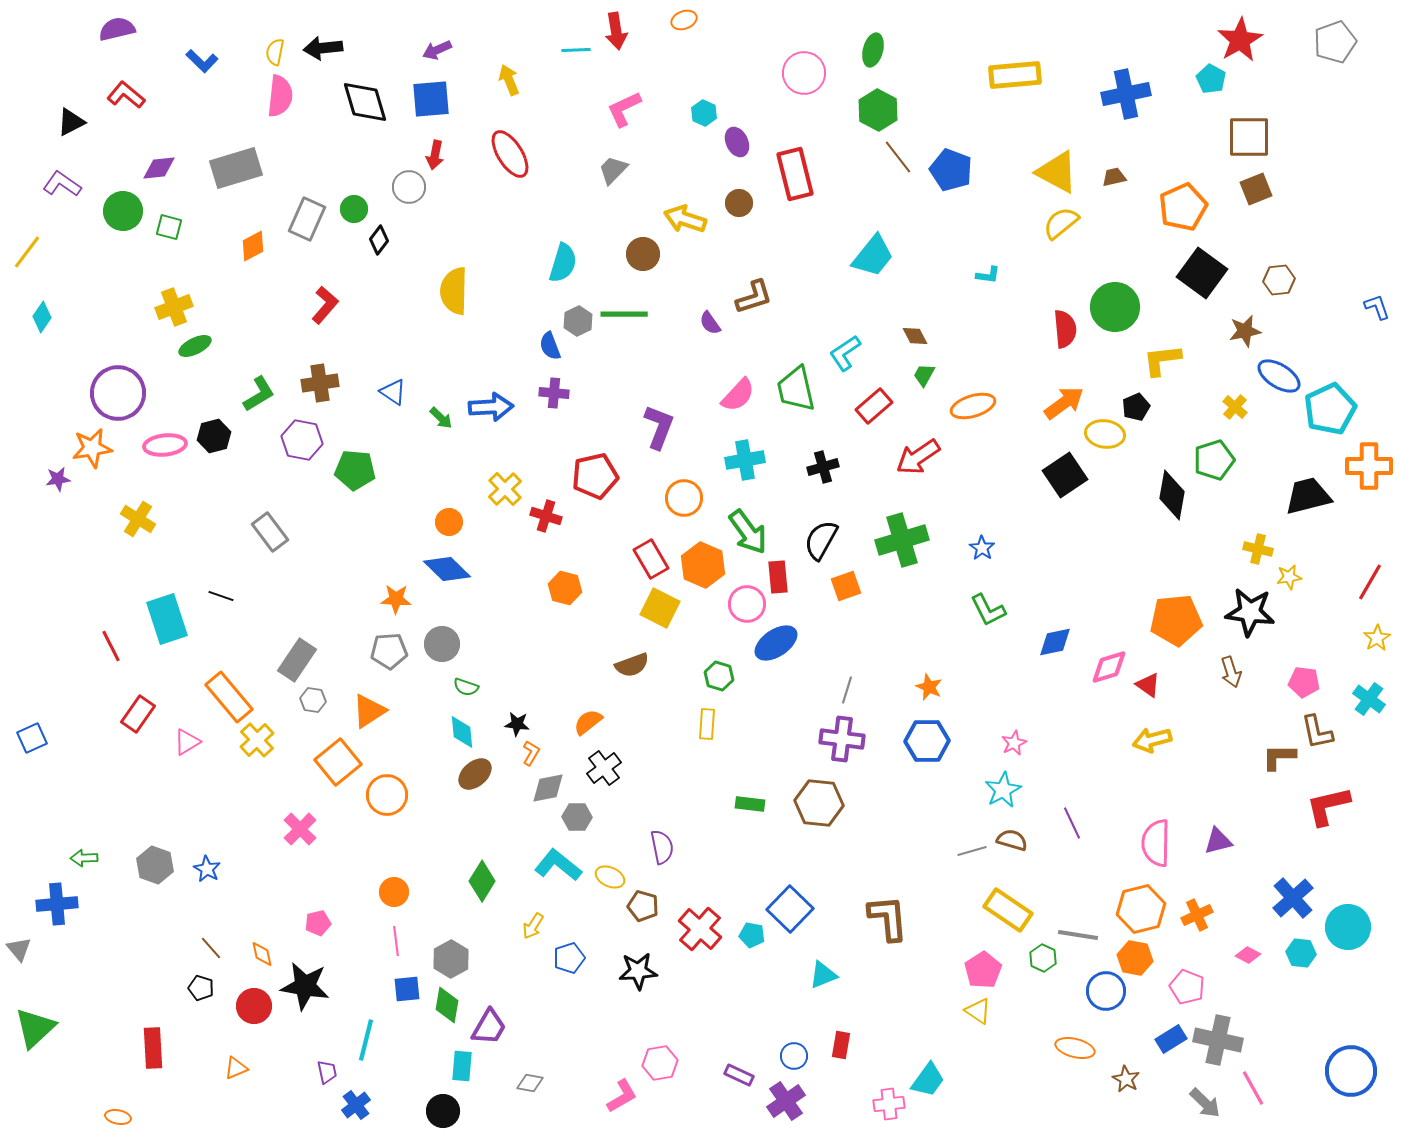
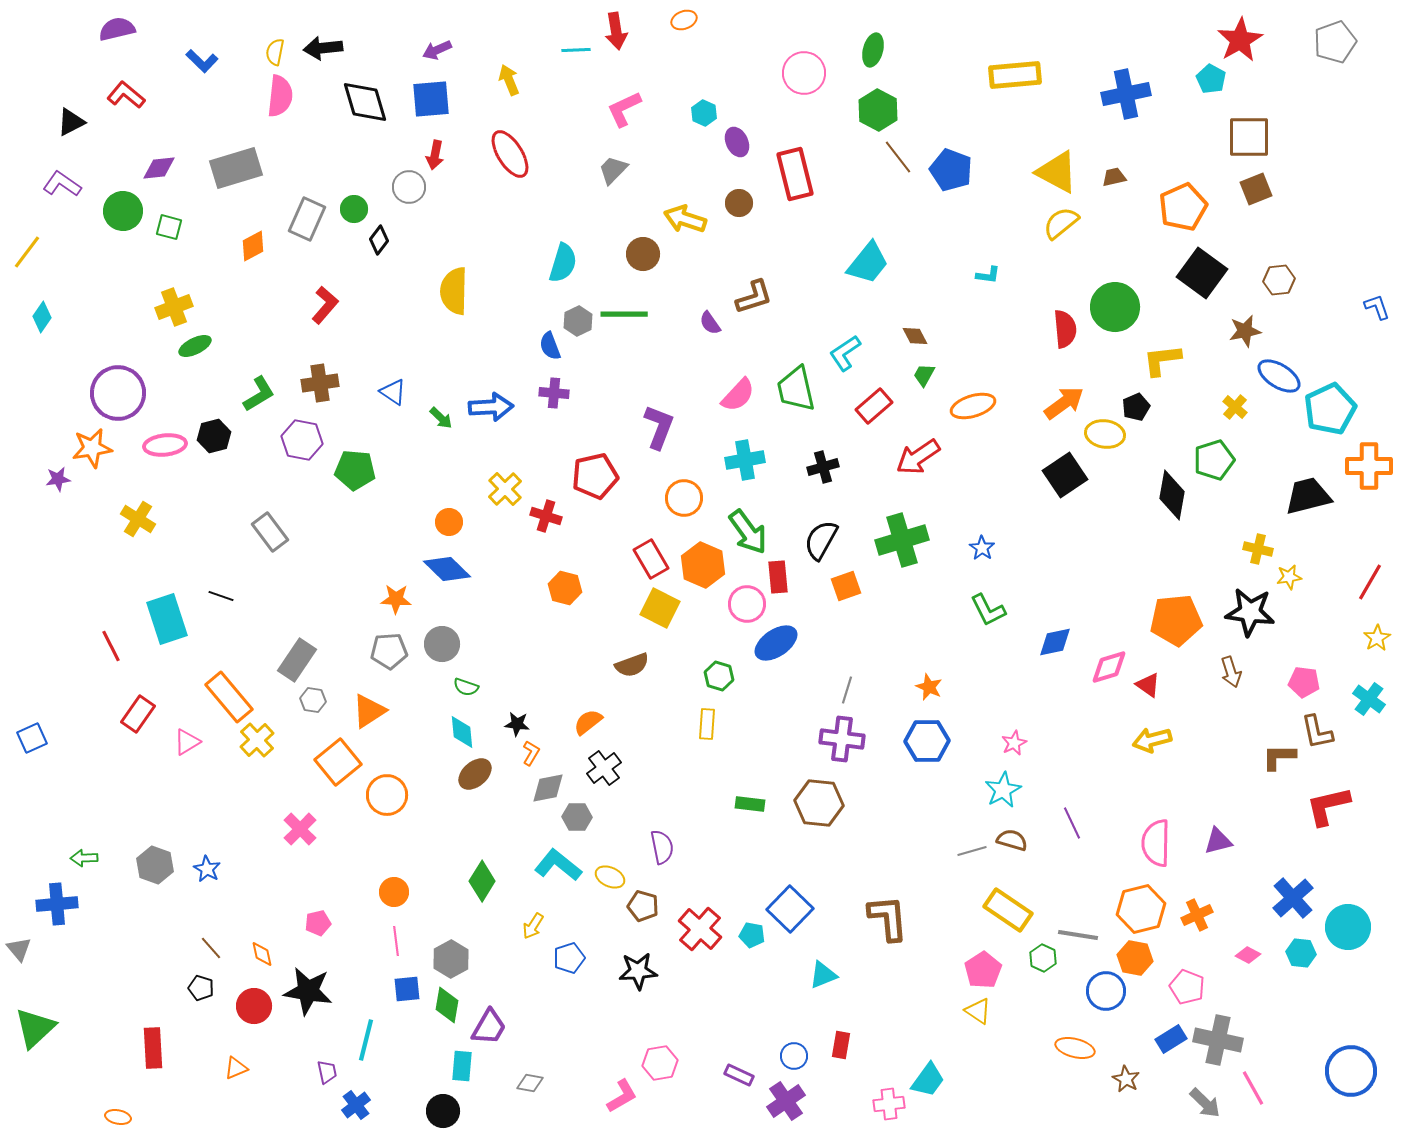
cyan trapezoid at (873, 256): moved 5 px left, 7 px down
black star at (305, 986): moved 3 px right, 5 px down
